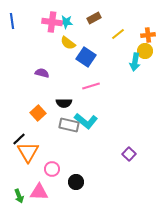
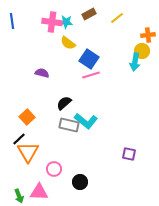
brown rectangle: moved 5 px left, 4 px up
yellow line: moved 1 px left, 16 px up
yellow circle: moved 3 px left
blue square: moved 3 px right, 2 px down
pink line: moved 11 px up
black semicircle: rotated 140 degrees clockwise
orange square: moved 11 px left, 4 px down
purple square: rotated 32 degrees counterclockwise
pink circle: moved 2 px right
black circle: moved 4 px right
